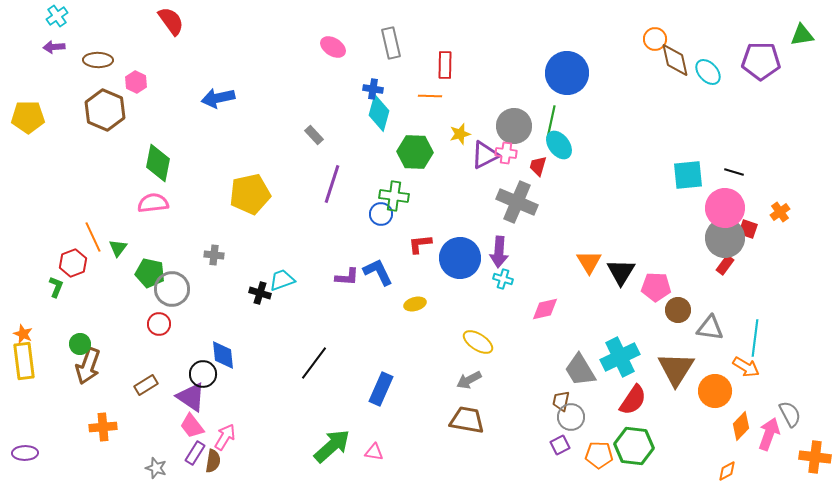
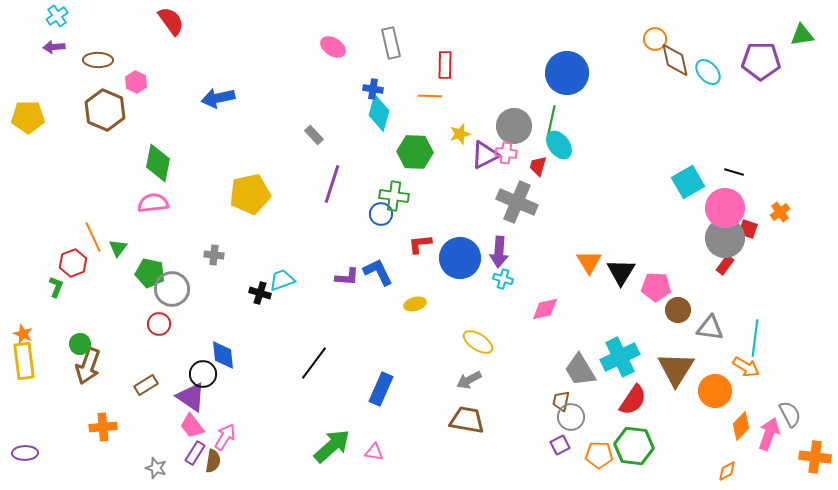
cyan square at (688, 175): moved 7 px down; rotated 24 degrees counterclockwise
